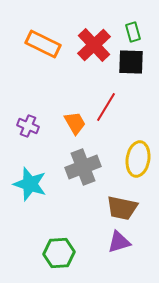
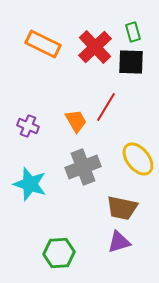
red cross: moved 1 px right, 2 px down
orange trapezoid: moved 1 px right, 2 px up
yellow ellipse: rotated 48 degrees counterclockwise
